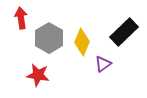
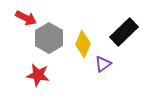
red arrow: moved 5 px right; rotated 125 degrees clockwise
yellow diamond: moved 1 px right, 2 px down
